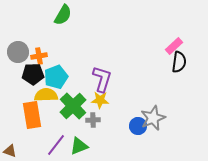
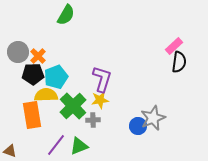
green semicircle: moved 3 px right
orange cross: moved 1 px left; rotated 35 degrees counterclockwise
yellow star: rotated 12 degrees counterclockwise
